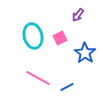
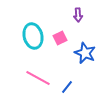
purple arrow: rotated 40 degrees counterclockwise
blue star: rotated 10 degrees counterclockwise
blue line: rotated 24 degrees counterclockwise
